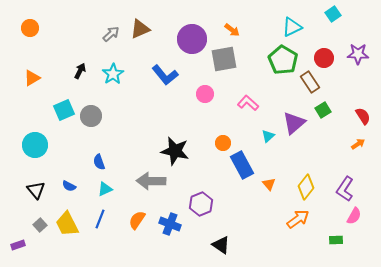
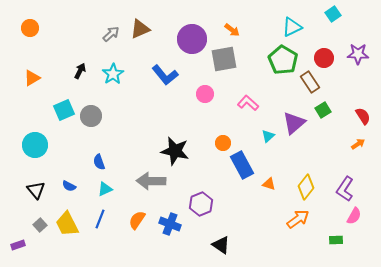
orange triangle at (269, 184): rotated 32 degrees counterclockwise
